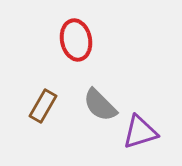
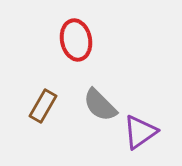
purple triangle: rotated 18 degrees counterclockwise
